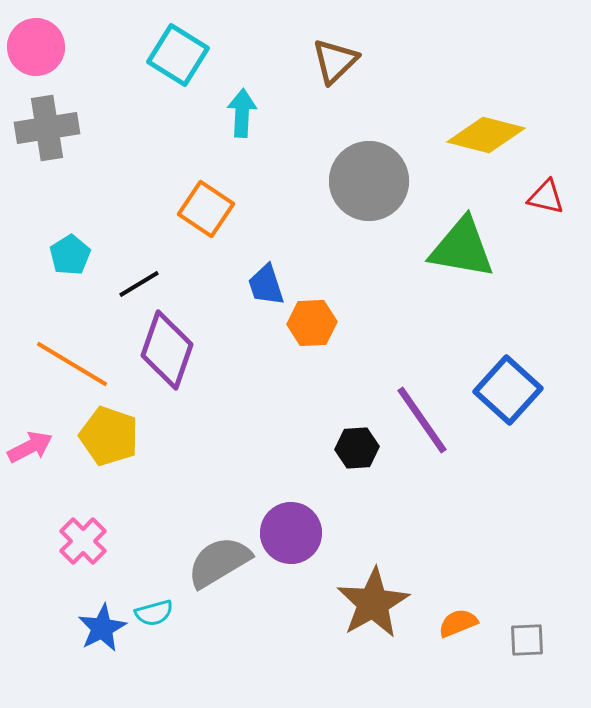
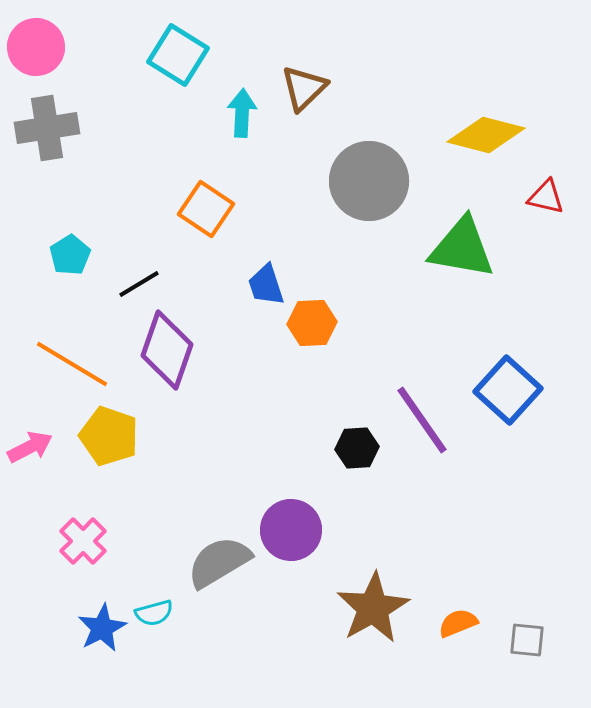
brown triangle: moved 31 px left, 27 px down
purple circle: moved 3 px up
brown star: moved 5 px down
gray square: rotated 9 degrees clockwise
